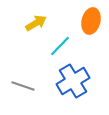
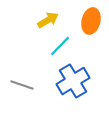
yellow arrow: moved 12 px right, 3 px up
gray line: moved 1 px left, 1 px up
